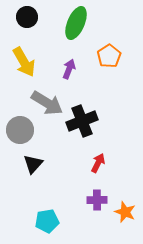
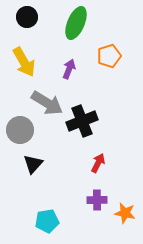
orange pentagon: rotated 15 degrees clockwise
orange star: moved 1 px down; rotated 10 degrees counterclockwise
